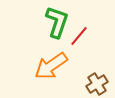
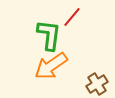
green L-shape: moved 8 px left, 13 px down; rotated 12 degrees counterclockwise
red line: moved 7 px left, 19 px up
